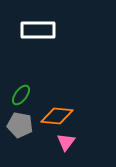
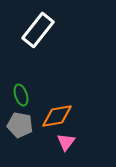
white rectangle: rotated 52 degrees counterclockwise
green ellipse: rotated 55 degrees counterclockwise
orange diamond: rotated 16 degrees counterclockwise
